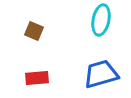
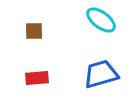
cyan ellipse: rotated 64 degrees counterclockwise
brown square: rotated 24 degrees counterclockwise
